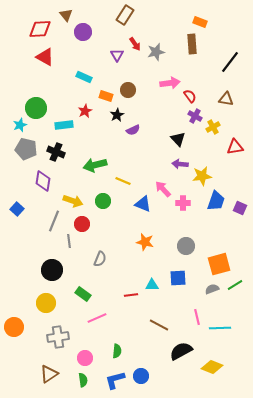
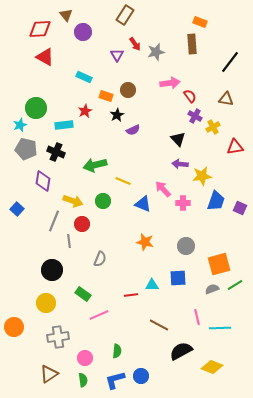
pink line at (97, 318): moved 2 px right, 3 px up
